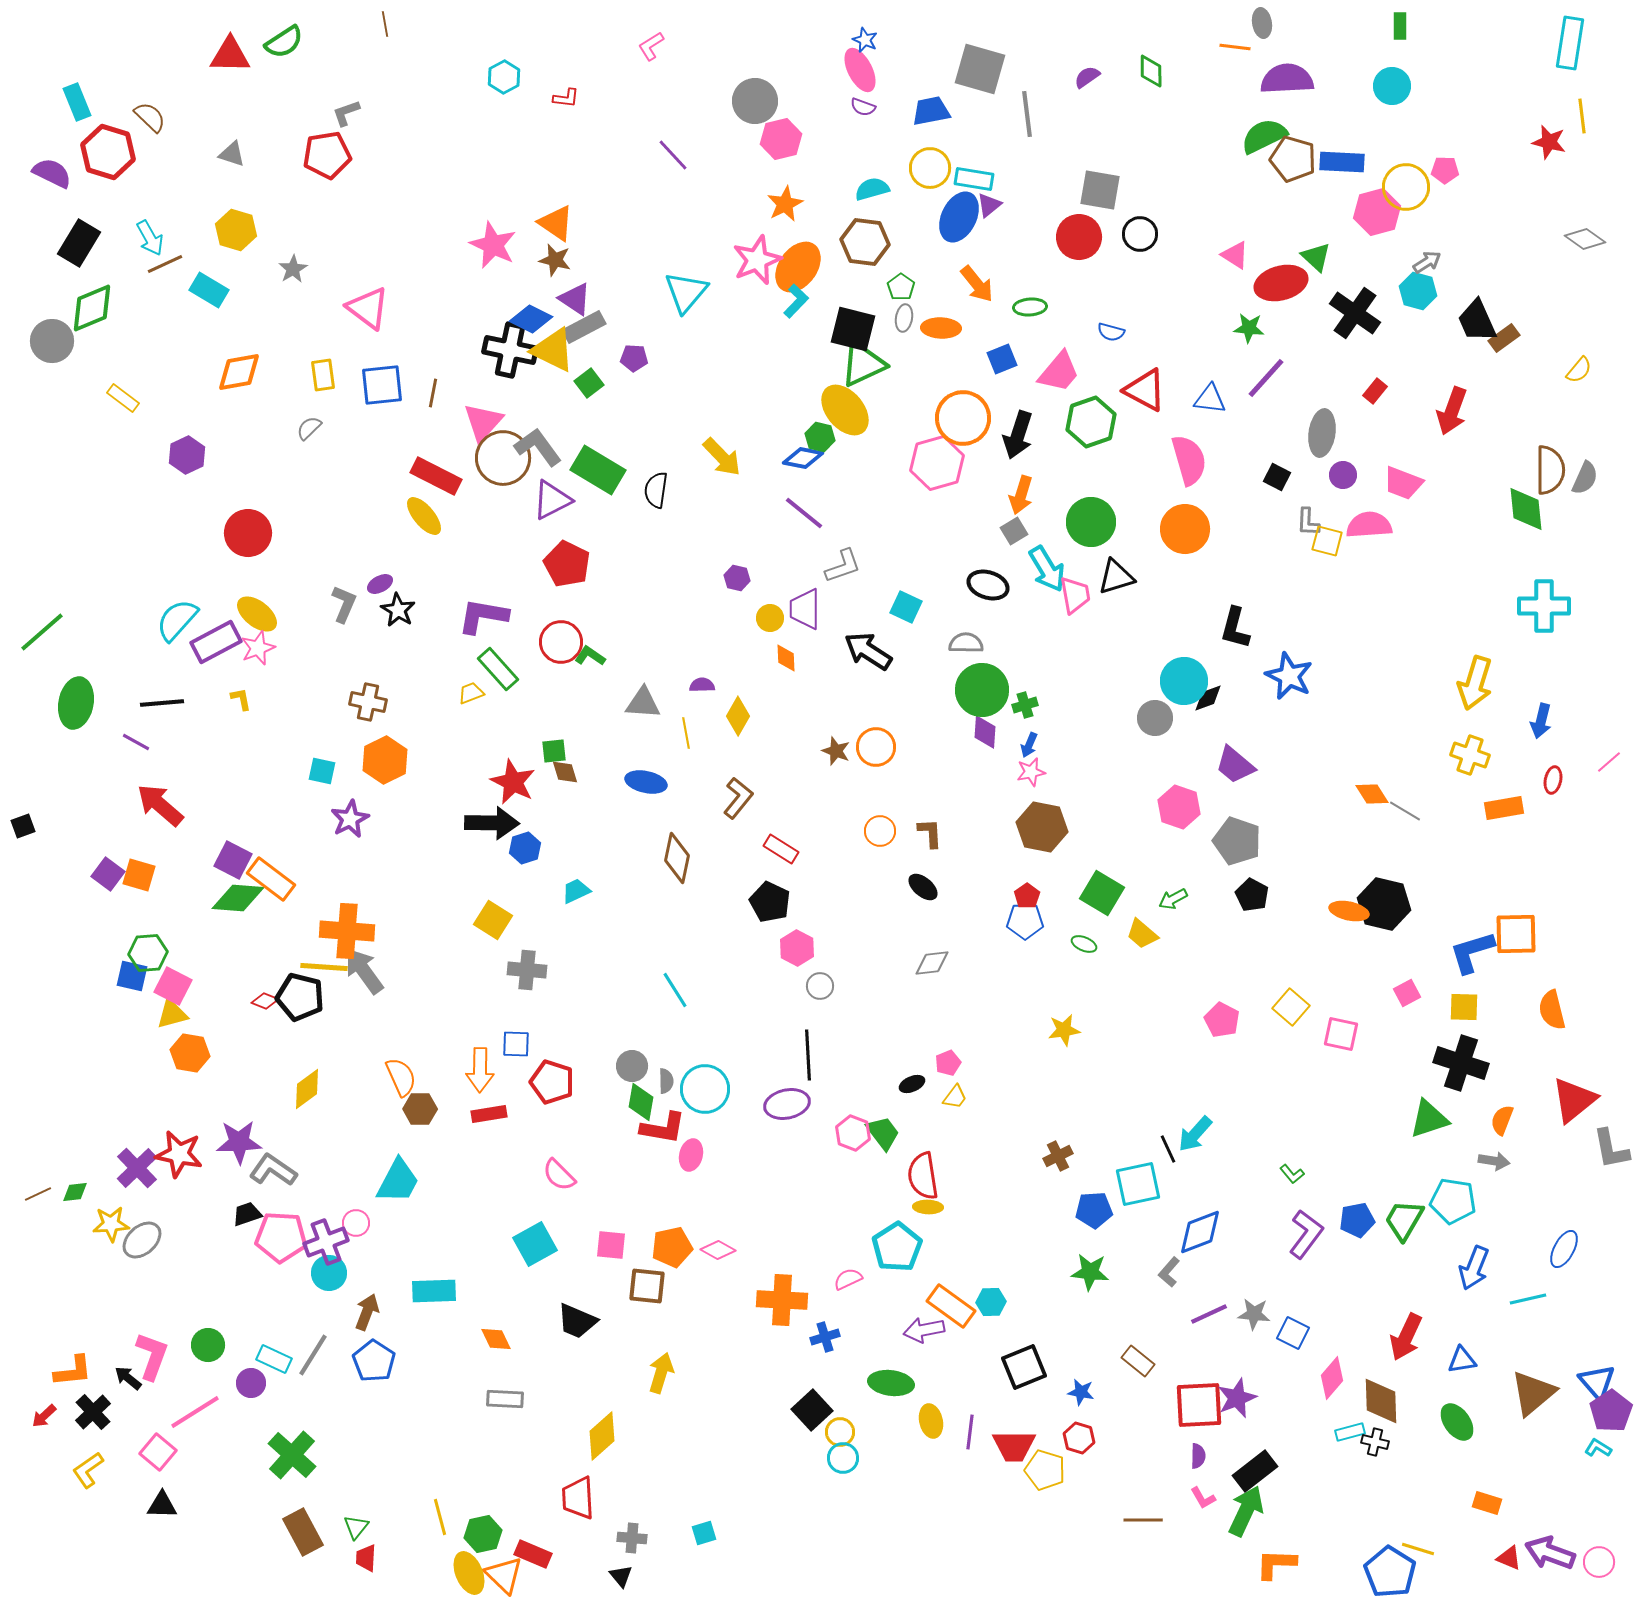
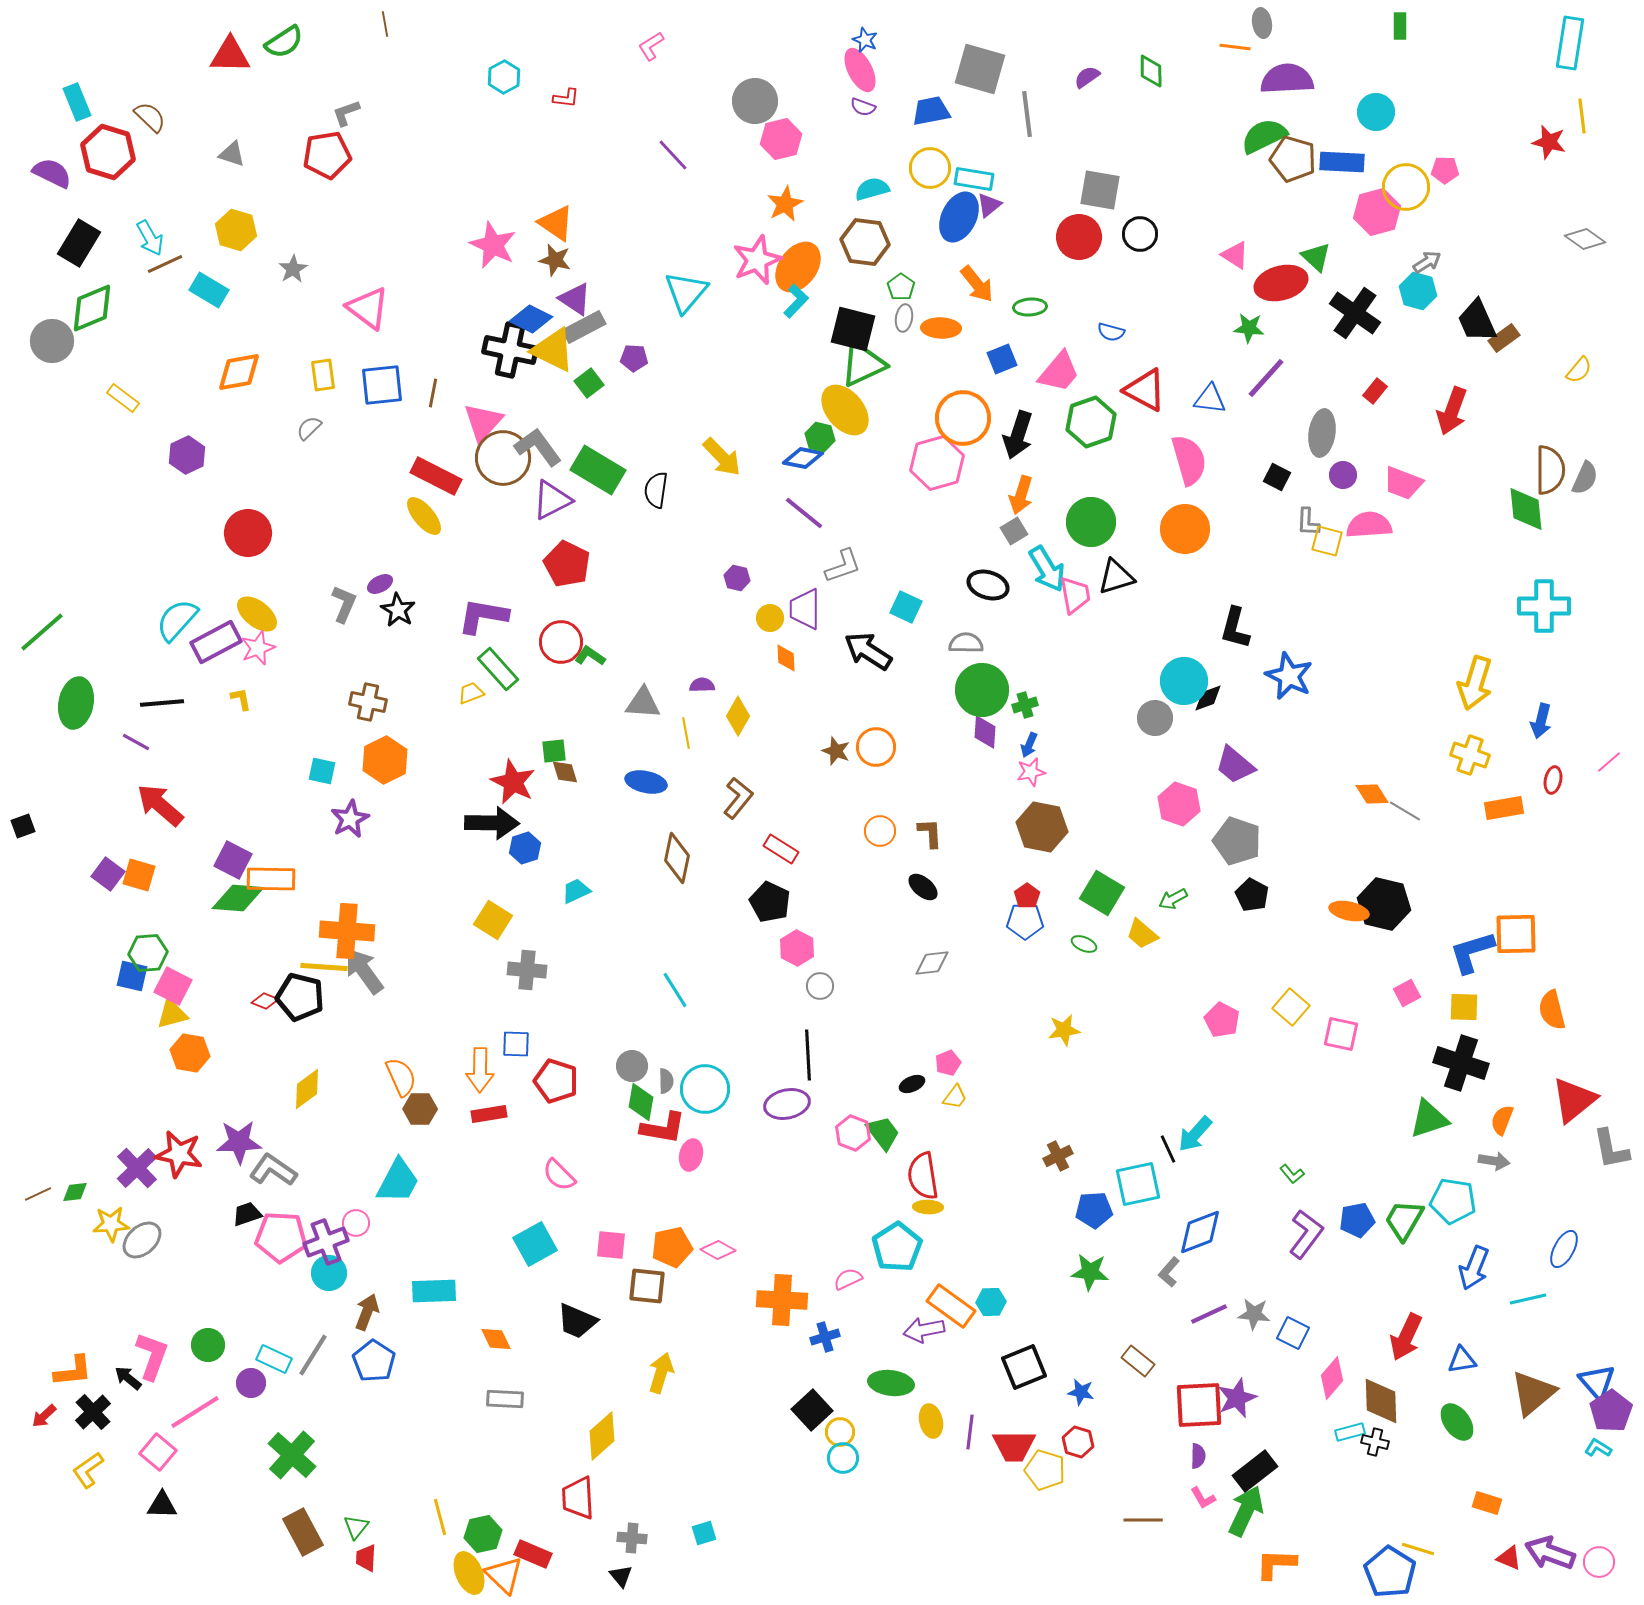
cyan circle at (1392, 86): moved 16 px left, 26 px down
pink hexagon at (1179, 807): moved 3 px up
orange rectangle at (271, 879): rotated 36 degrees counterclockwise
red pentagon at (552, 1082): moved 4 px right, 1 px up
red hexagon at (1079, 1438): moved 1 px left, 4 px down
